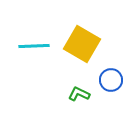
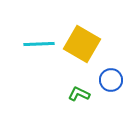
cyan line: moved 5 px right, 2 px up
